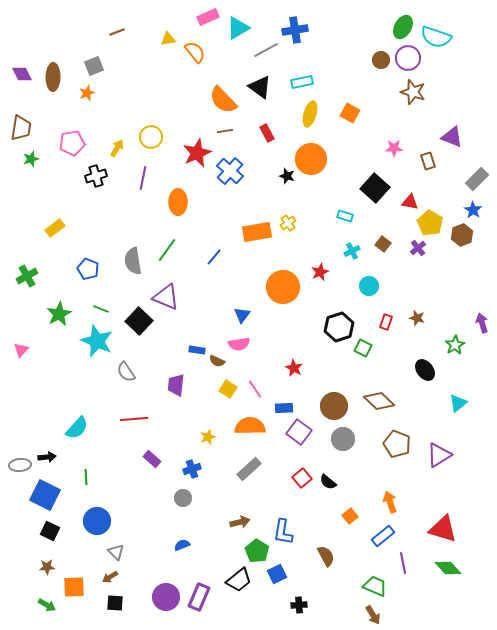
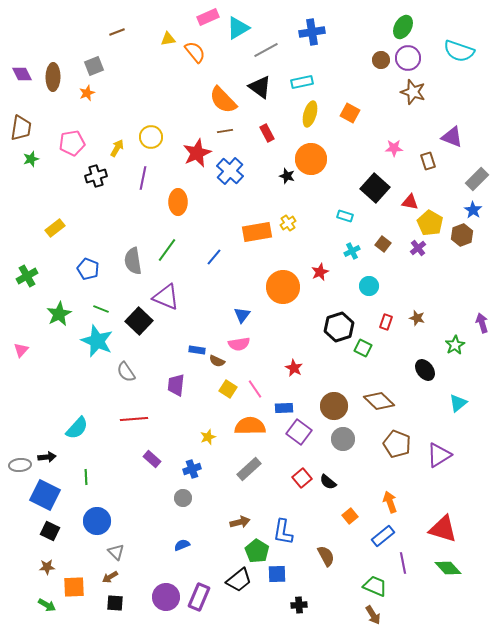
blue cross at (295, 30): moved 17 px right, 2 px down
cyan semicircle at (436, 37): moved 23 px right, 14 px down
blue square at (277, 574): rotated 24 degrees clockwise
